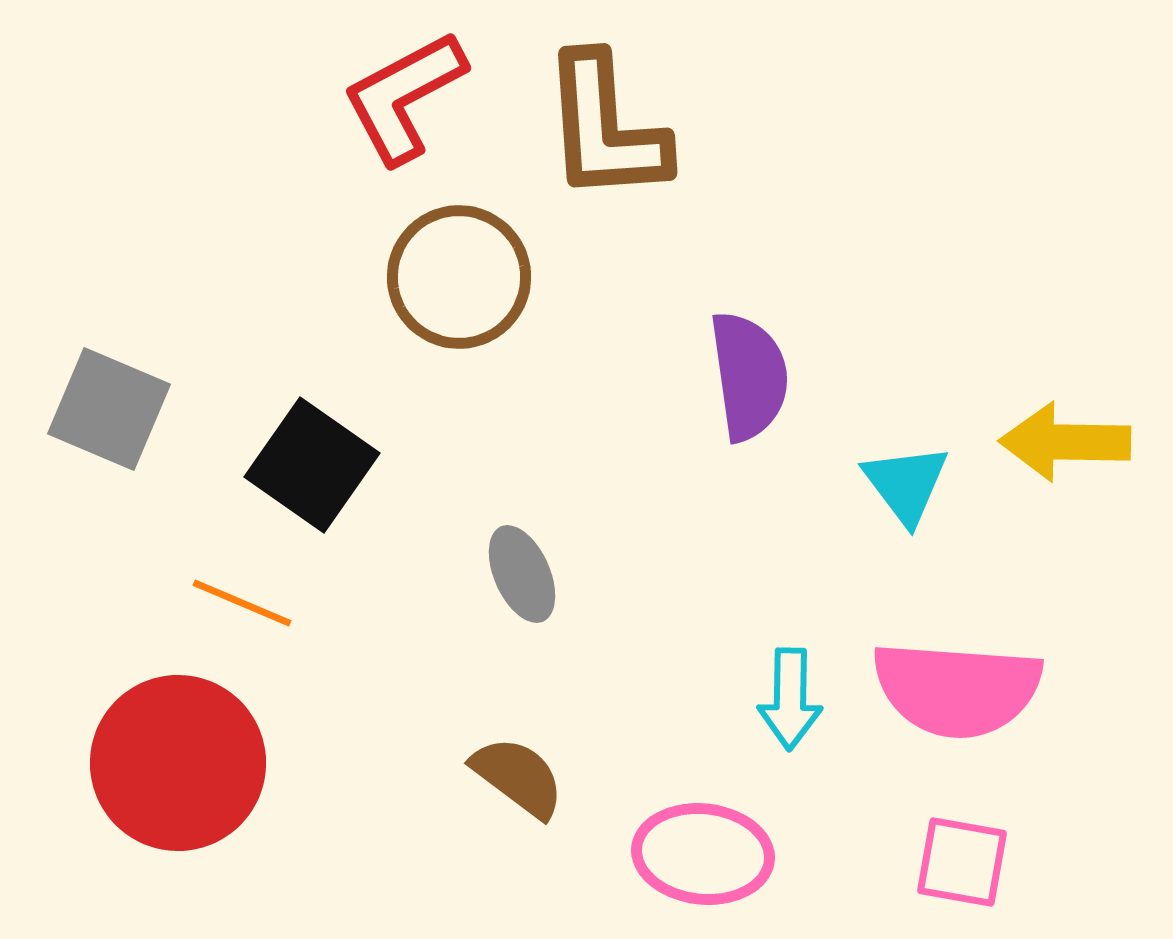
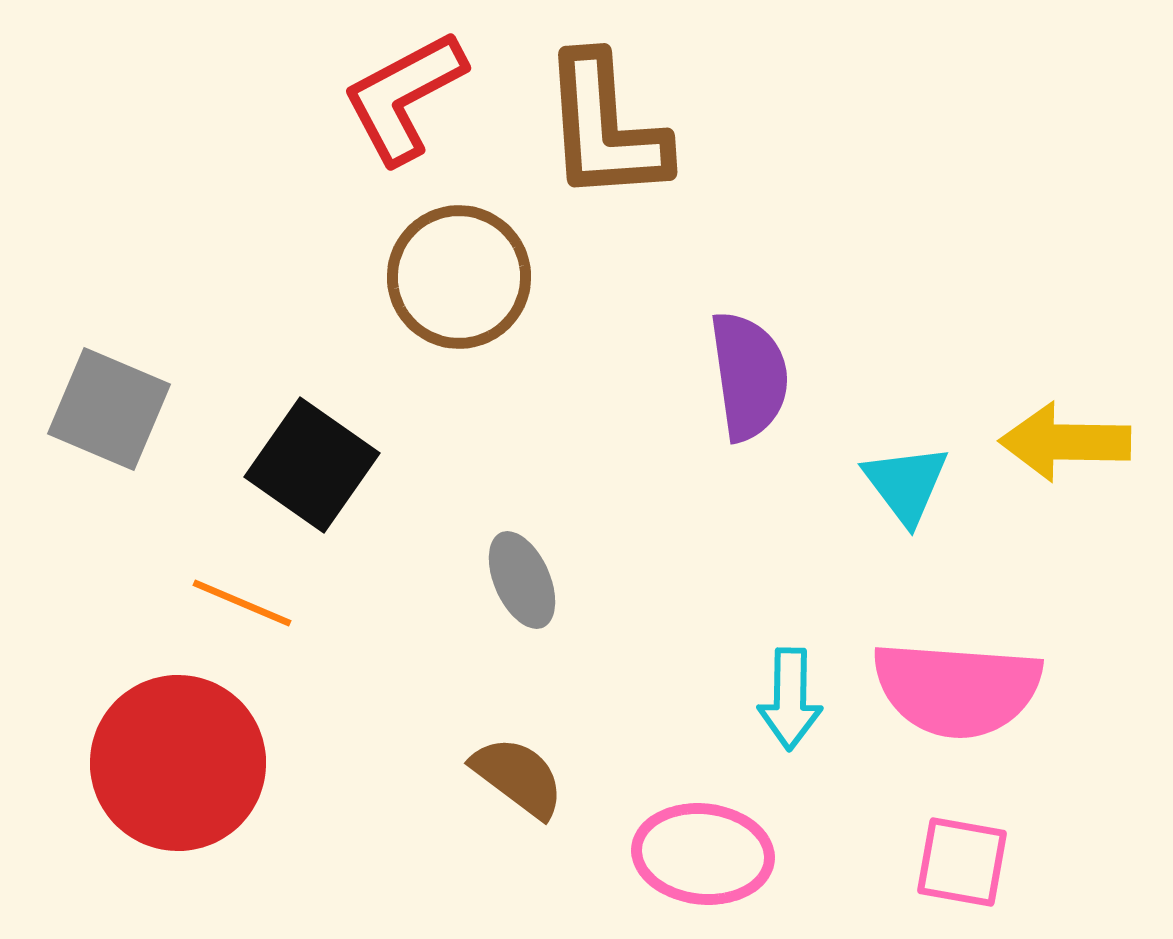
gray ellipse: moved 6 px down
